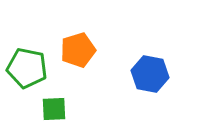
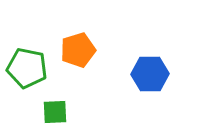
blue hexagon: rotated 12 degrees counterclockwise
green square: moved 1 px right, 3 px down
